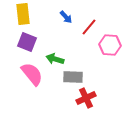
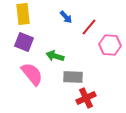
purple square: moved 3 px left
green arrow: moved 3 px up
